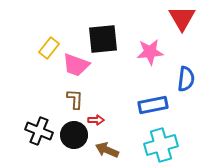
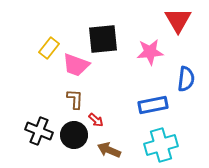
red triangle: moved 4 px left, 2 px down
red arrow: rotated 42 degrees clockwise
brown arrow: moved 2 px right
